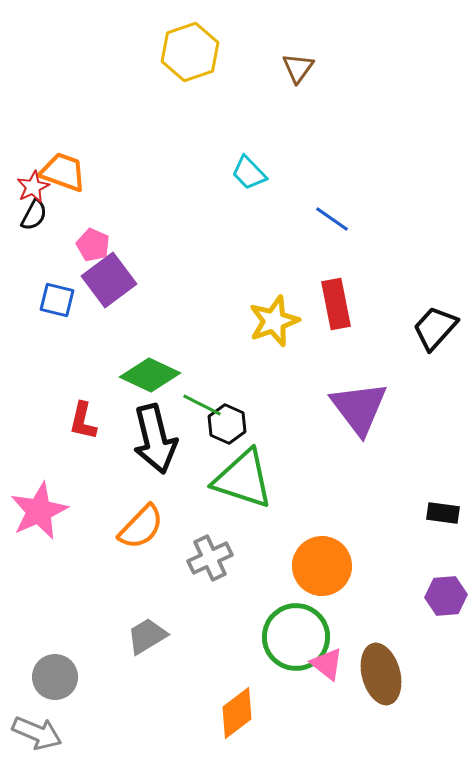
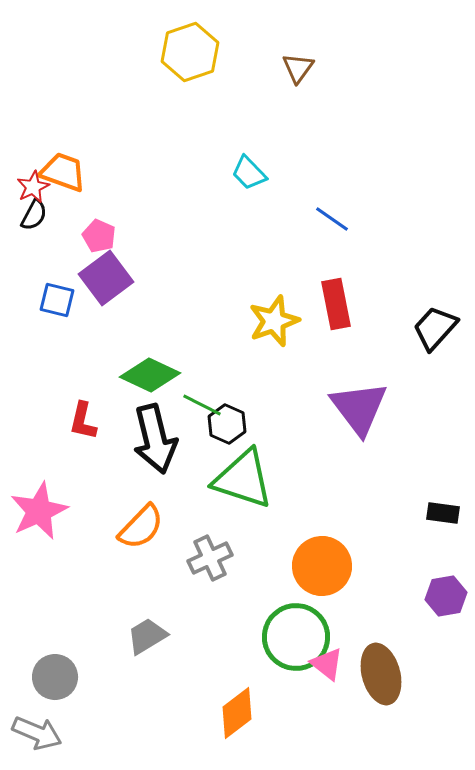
pink pentagon: moved 6 px right, 9 px up
purple square: moved 3 px left, 2 px up
purple hexagon: rotated 6 degrees counterclockwise
